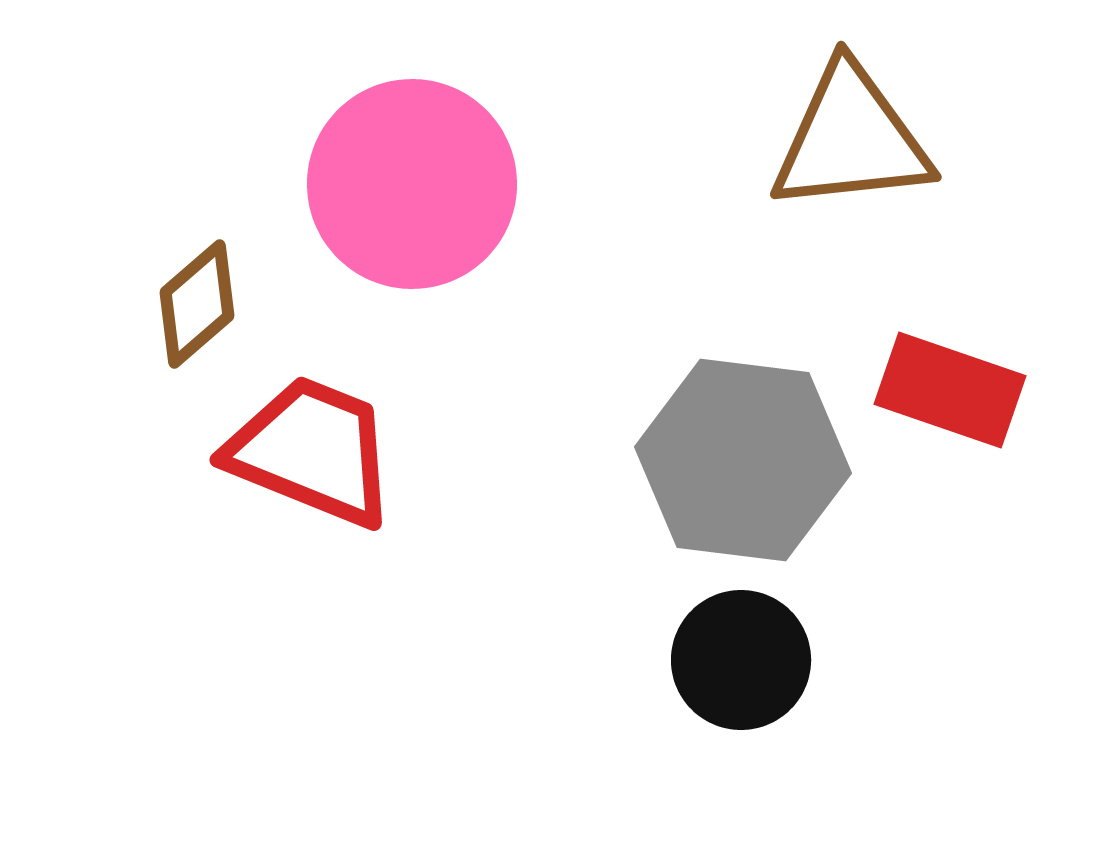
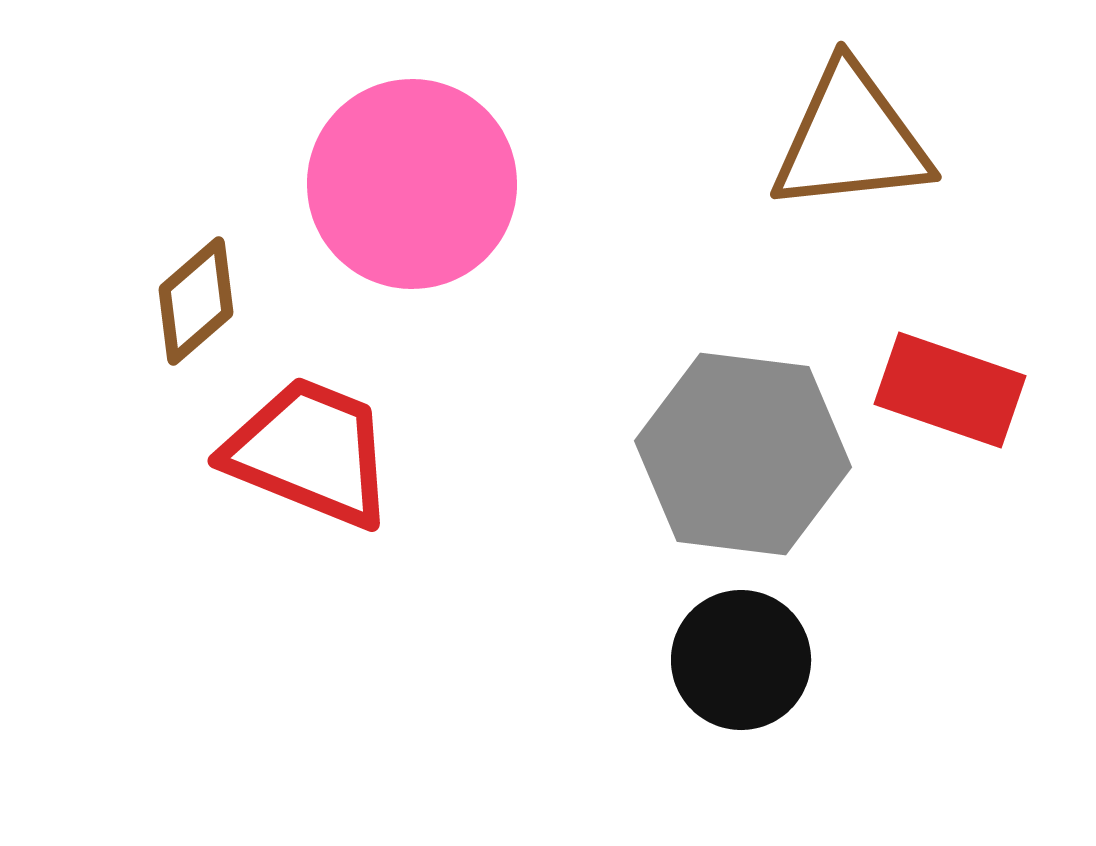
brown diamond: moved 1 px left, 3 px up
red trapezoid: moved 2 px left, 1 px down
gray hexagon: moved 6 px up
